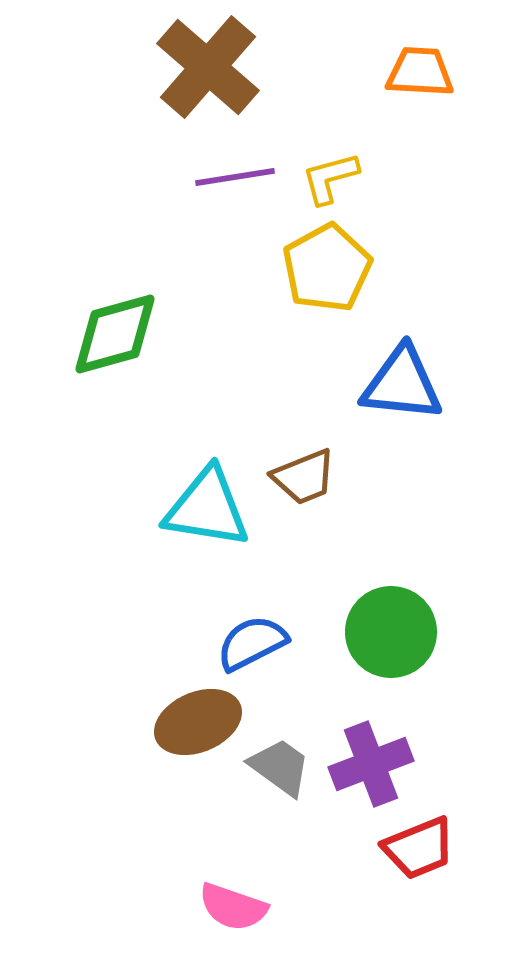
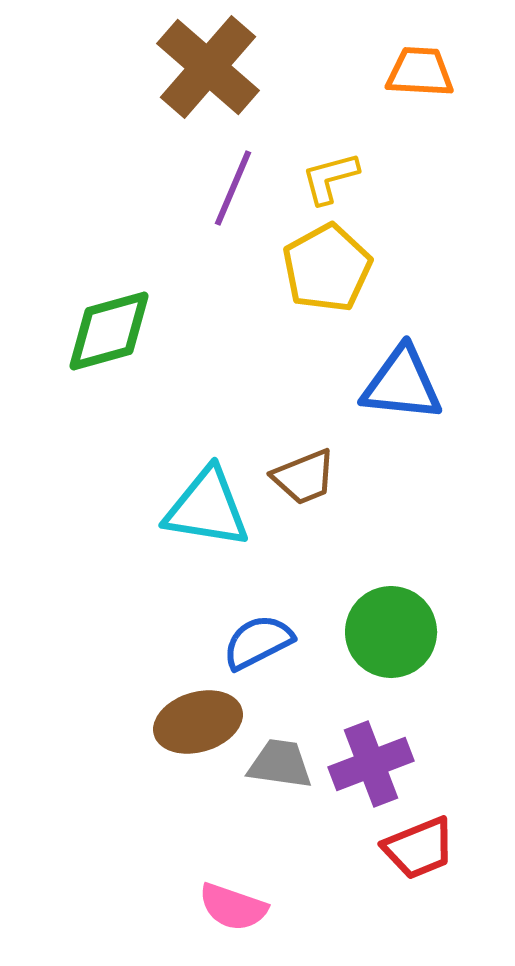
purple line: moved 2 px left, 11 px down; rotated 58 degrees counterclockwise
green diamond: moved 6 px left, 3 px up
blue semicircle: moved 6 px right, 1 px up
brown ellipse: rotated 6 degrees clockwise
gray trapezoid: moved 3 px up; rotated 28 degrees counterclockwise
